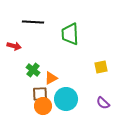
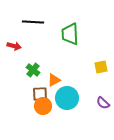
orange triangle: moved 3 px right, 2 px down
cyan circle: moved 1 px right, 1 px up
